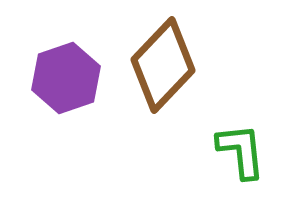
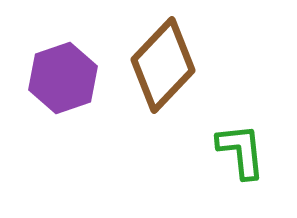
purple hexagon: moved 3 px left
